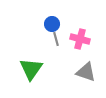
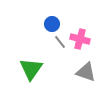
gray line: moved 4 px right, 3 px down; rotated 24 degrees counterclockwise
